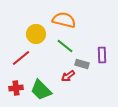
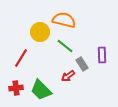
yellow circle: moved 4 px right, 2 px up
red line: rotated 18 degrees counterclockwise
gray rectangle: rotated 40 degrees clockwise
